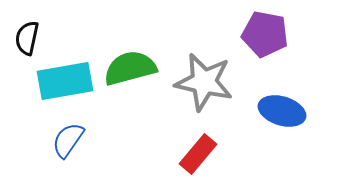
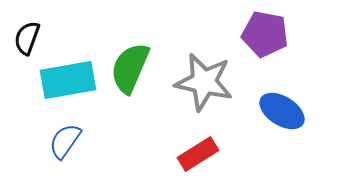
black semicircle: rotated 8 degrees clockwise
green semicircle: rotated 52 degrees counterclockwise
cyan rectangle: moved 3 px right, 1 px up
blue ellipse: rotated 15 degrees clockwise
blue semicircle: moved 3 px left, 1 px down
red rectangle: rotated 18 degrees clockwise
